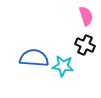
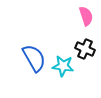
black cross: moved 4 px down
blue semicircle: rotated 56 degrees clockwise
